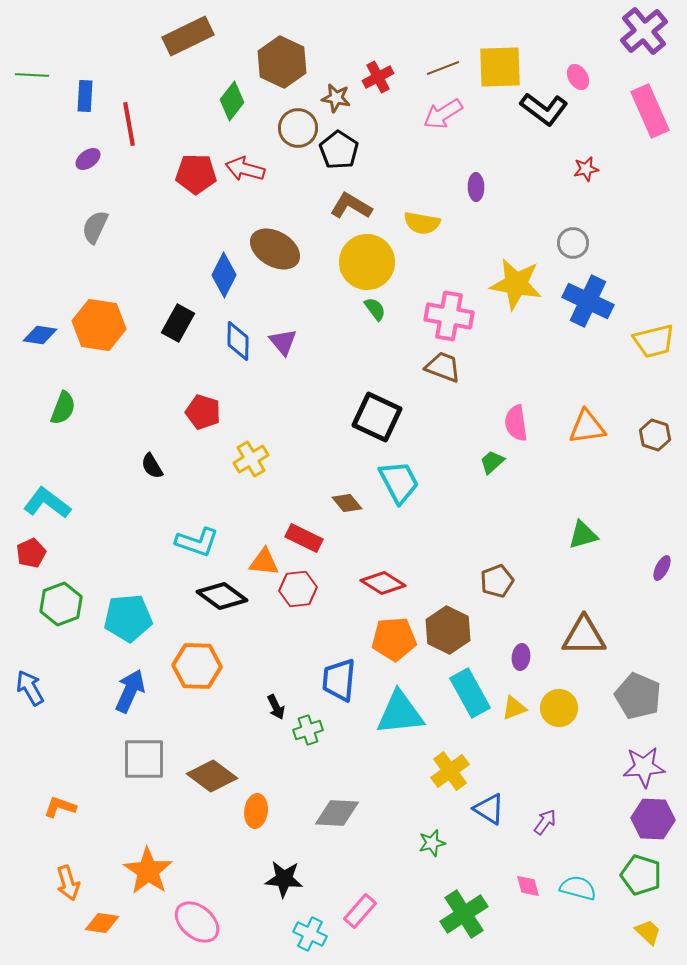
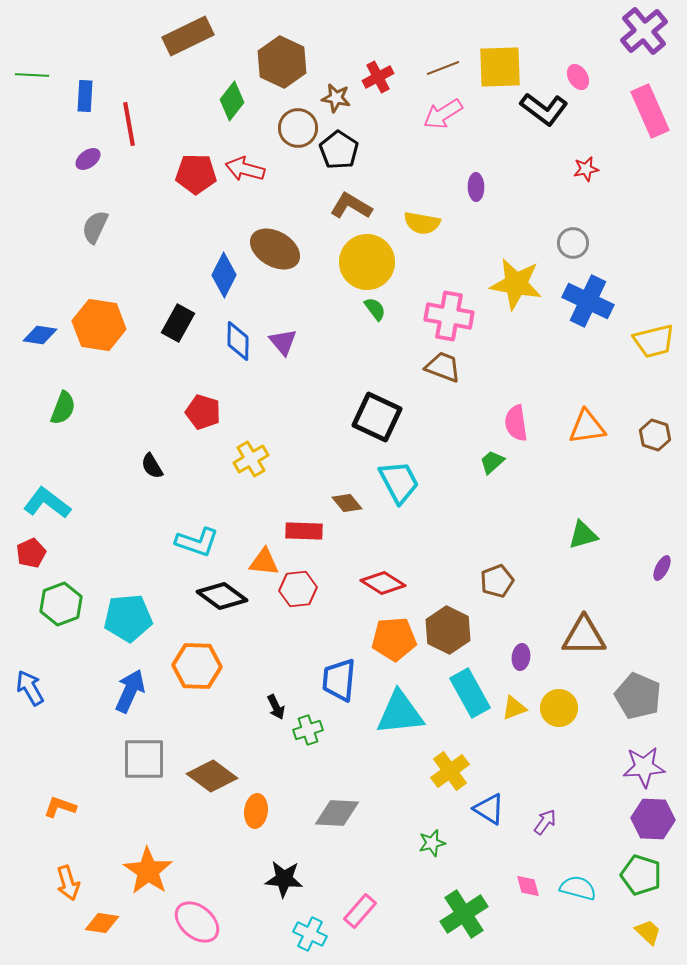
red rectangle at (304, 538): moved 7 px up; rotated 24 degrees counterclockwise
